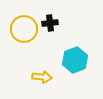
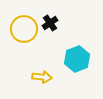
black cross: rotated 28 degrees counterclockwise
cyan hexagon: moved 2 px right, 1 px up
